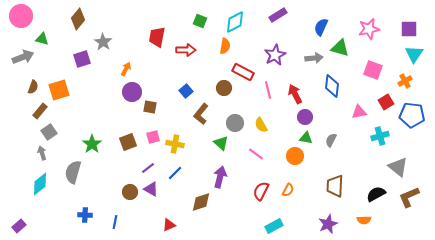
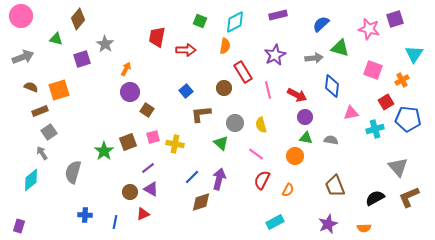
purple rectangle at (278, 15): rotated 18 degrees clockwise
blue semicircle at (321, 27): moved 3 px up; rotated 24 degrees clockwise
pink star at (369, 29): rotated 25 degrees clockwise
purple square at (409, 29): moved 14 px left, 10 px up; rotated 18 degrees counterclockwise
green triangle at (42, 39): moved 14 px right
gray star at (103, 42): moved 2 px right, 2 px down
red rectangle at (243, 72): rotated 30 degrees clockwise
orange cross at (405, 81): moved 3 px left, 1 px up
brown semicircle at (33, 87): moved 2 px left; rotated 88 degrees counterclockwise
purple circle at (132, 92): moved 2 px left
red arrow at (295, 94): moved 2 px right, 1 px down; rotated 144 degrees clockwise
brown square at (150, 107): moved 3 px left, 3 px down; rotated 24 degrees clockwise
brown rectangle at (40, 111): rotated 28 degrees clockwise
pink triangle at (359, 112): moved 8 px left, 1 px down
brown L-shape at (201, 114): rotated 45 degrees clockwise
blue pentagon at (412, 115): moved 4 px left, 4 px down
yellow semicircle at (261, 125): rotated 14 degrees clockwise
cyan cross at (380, 136): moved 5 px left, 7 px up
gray semicircle at (331, 140): rotated 72 degrees clockwise
green star at (92, 144): moved 12 px right, 7 px down
gray arrow at (42, 153): rotated 16 degrees counterclockwise
gray triangle at (398, 167): rotated 10 degrees clockwise
blue line at (175, 173): moved 17 px right, 4 px down
purple arrow at (220, 177): moved 1 px left, 2 px down
cyan diamond at (40, 184): moved 9 px left, 4 px up
brown trapezoid at (335, 186): rotated 25 degrees counterclockwise
red semicircle at (261, 191): moved 1 px right, 11 px up
black semicircle at (376, 194): moved 1 px left, 4 px down
orange semicircle at (364, 220): moved 8 px down
red triangle at (169, 225): moved 26 px left, 11 px up
purple rectangle at (19, 226): rotated 32 degrees counterclockwise
cyan rectangle at (274, 226): moved 1 px right, 4 px up
